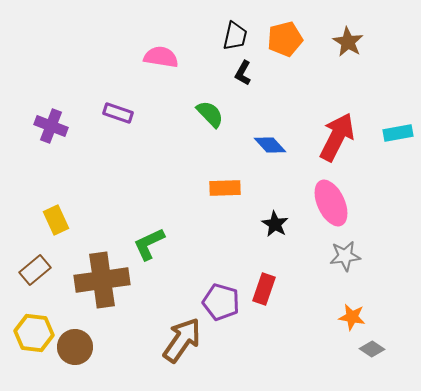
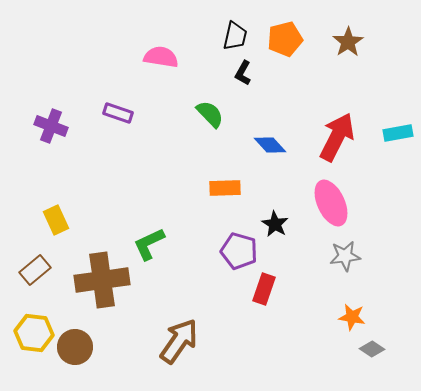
brown star: rotated 8 degrees clockwise
purple pentagon: moved 18 px right, 51 px up
brown arrow: moved 3 px left, 1 px down
